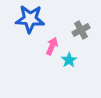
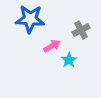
pink arrow: rotated 36 degrees clockwise
